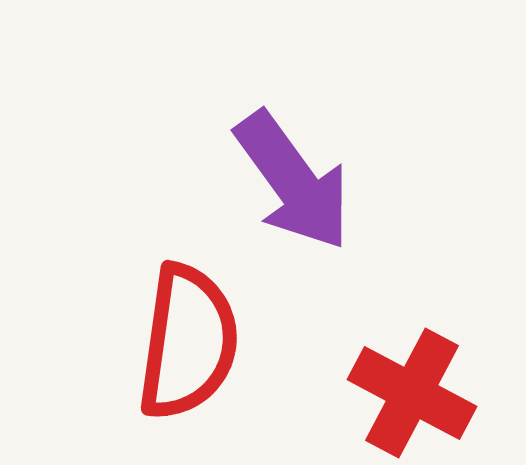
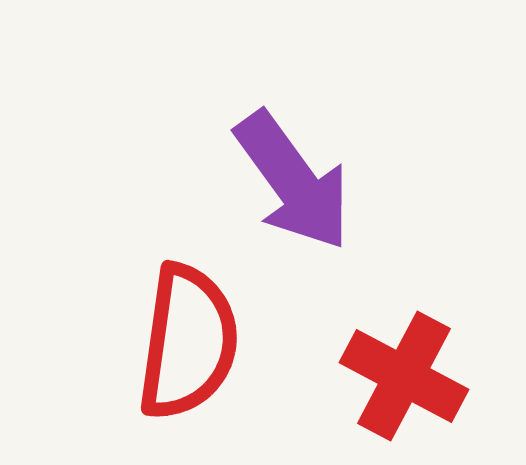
red cross: moved 8 px left, 17 px up
